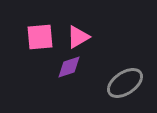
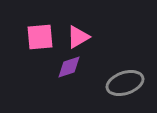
gray ellipse: rotated 15 degrees clockwise
